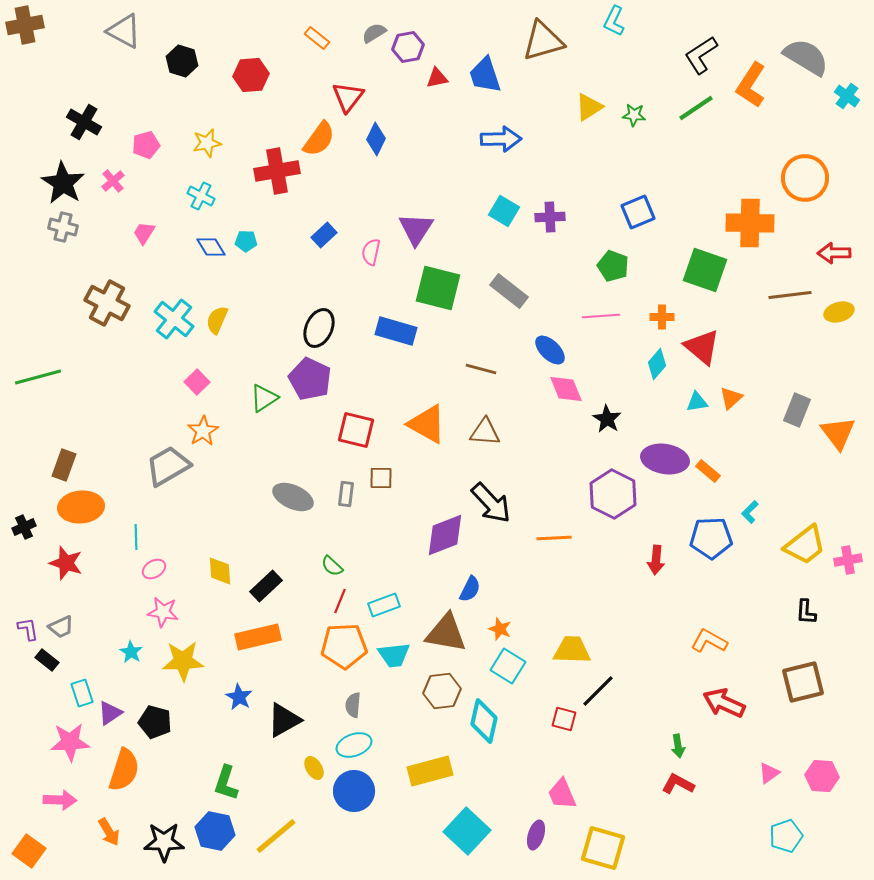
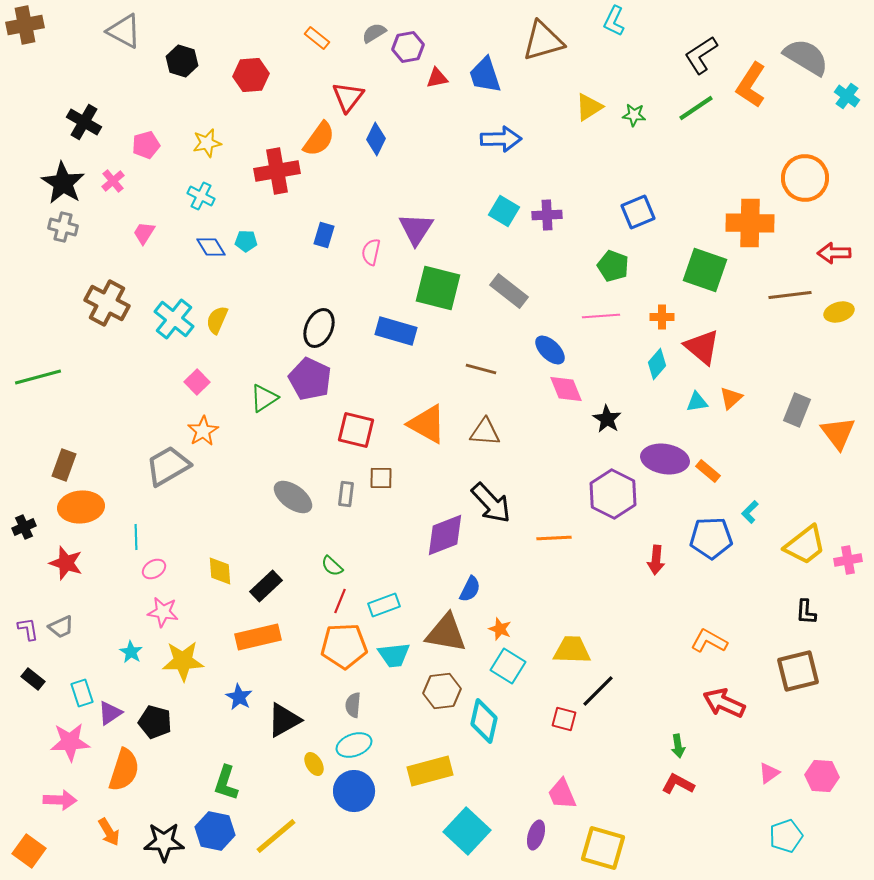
purple cross at (550, 217): moved 3 px left, 2 px up
blue rectangle at (324, 235): rotated 30 degrees counterclockwise
gray ellipse at (293, 497): rotated 12 degrees clockwise
black rectangle at (47, 660): moved 14 px left, 19 px down
brown square at (803, 682): moved 5 px left, 11 px up
yellow ellipse at (314, 768): moved 4 px up
